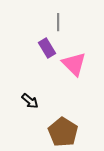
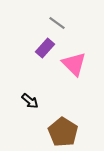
gray line: moved 1 px left, 1 px down; rotated 54 degrees counterclockwise
purple rectangle: moved 2 px left; rotated 72 degrees clockwise
